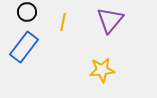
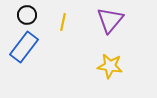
black circle: moved 3 px down
yellow star: moved 8 px right, 4 px up; rotated 15 degrees clockwise
